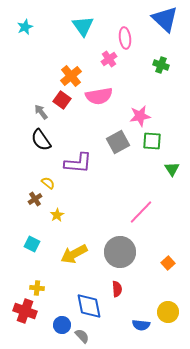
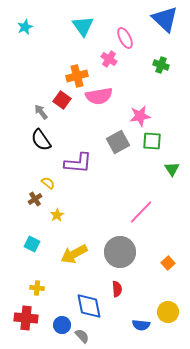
pink ellipse: rotated 20 degrees counterclockwise
pink cross: rotated 21 degrees counterclockwise
orange cross: moved 6 px right; rotated 25 degrees clockwise
red cross: moved 1 px right, 7 px down; rotated 15 degrees counterclockwise
